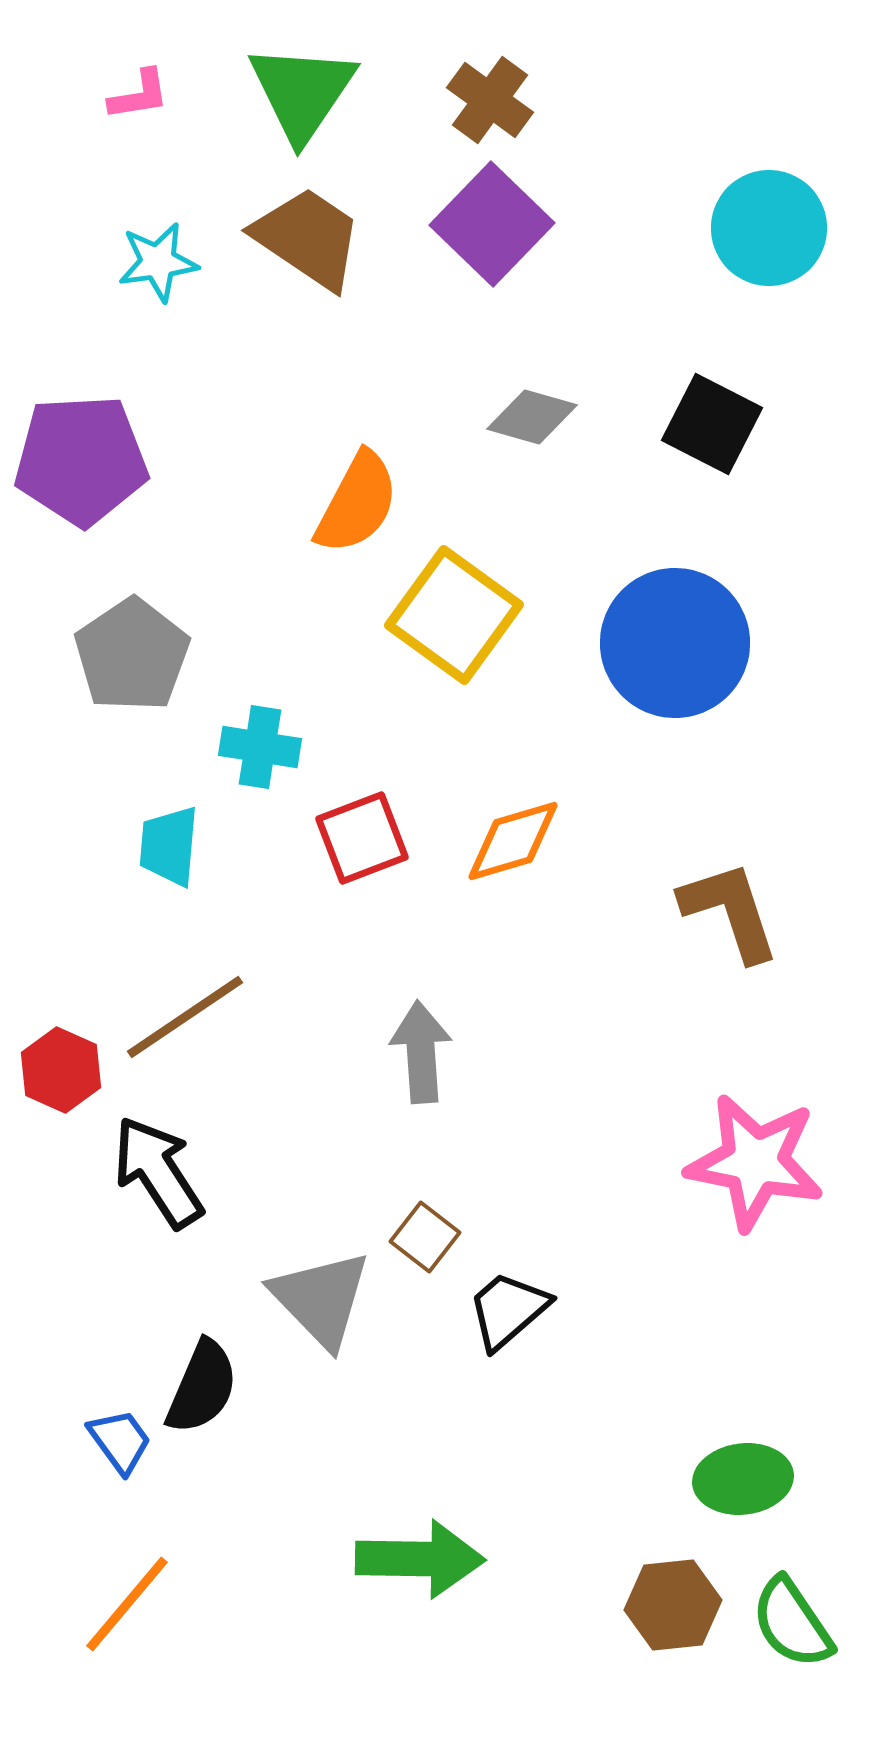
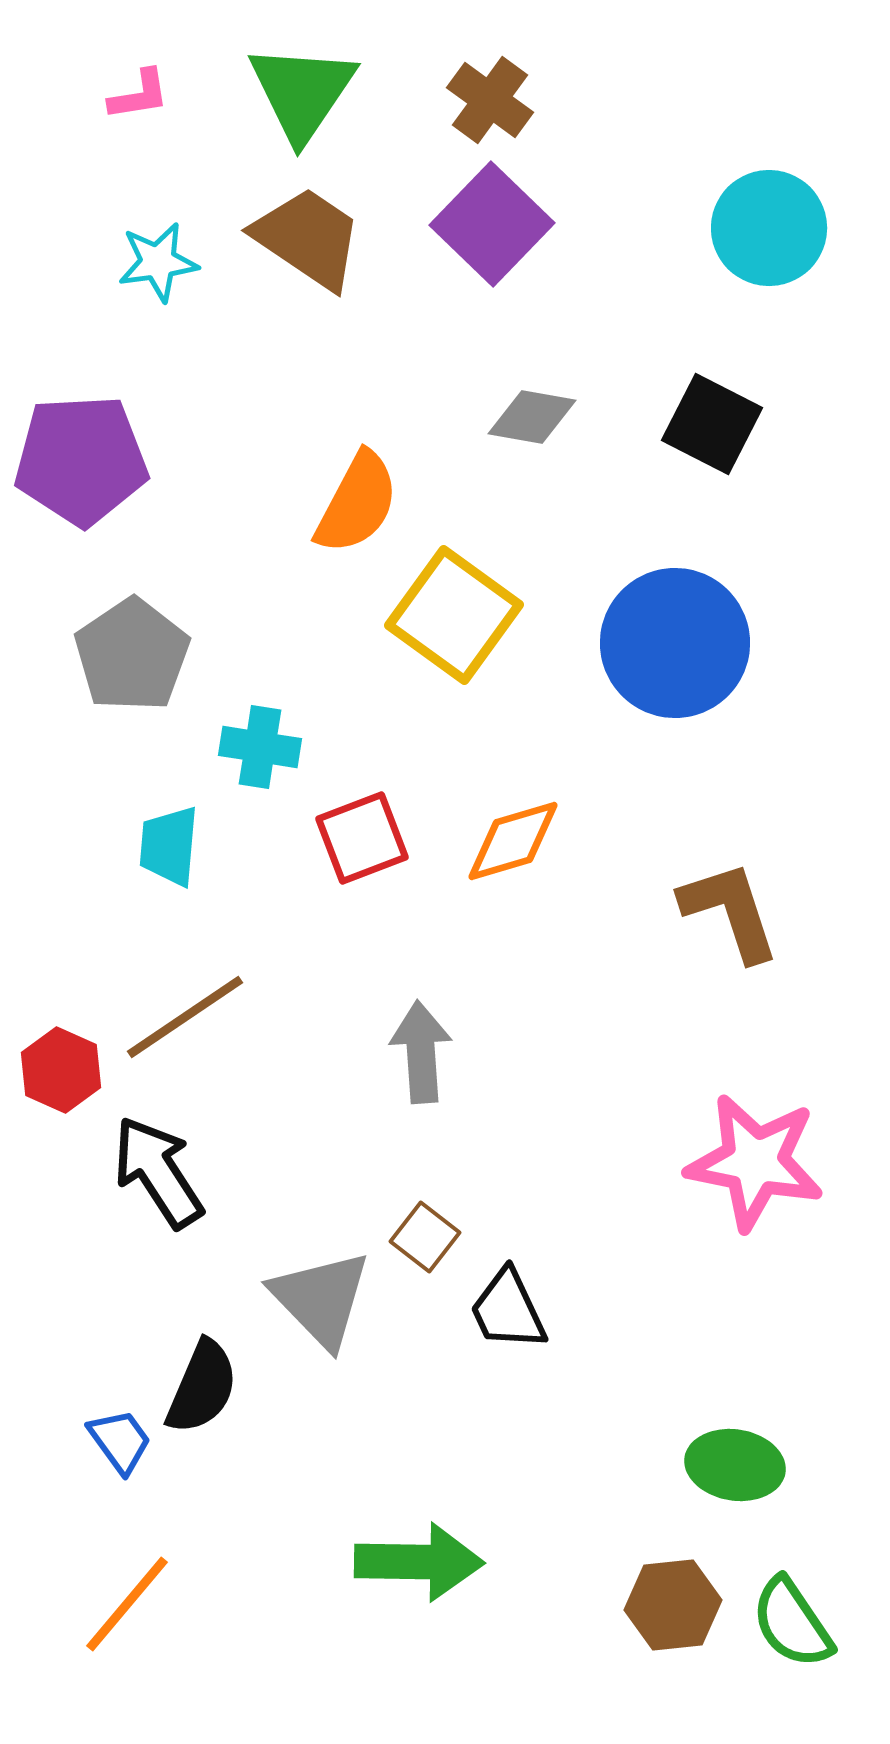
gray diamond: rotated 6 degrees counterclockwise
black trapezoid: rotated 74 degrees counterclockwise
green ellipse: moved 8 px left, 14 px up; rotated 16 degrees clockwise
green arrow: moved 1 px left, 3 px down
